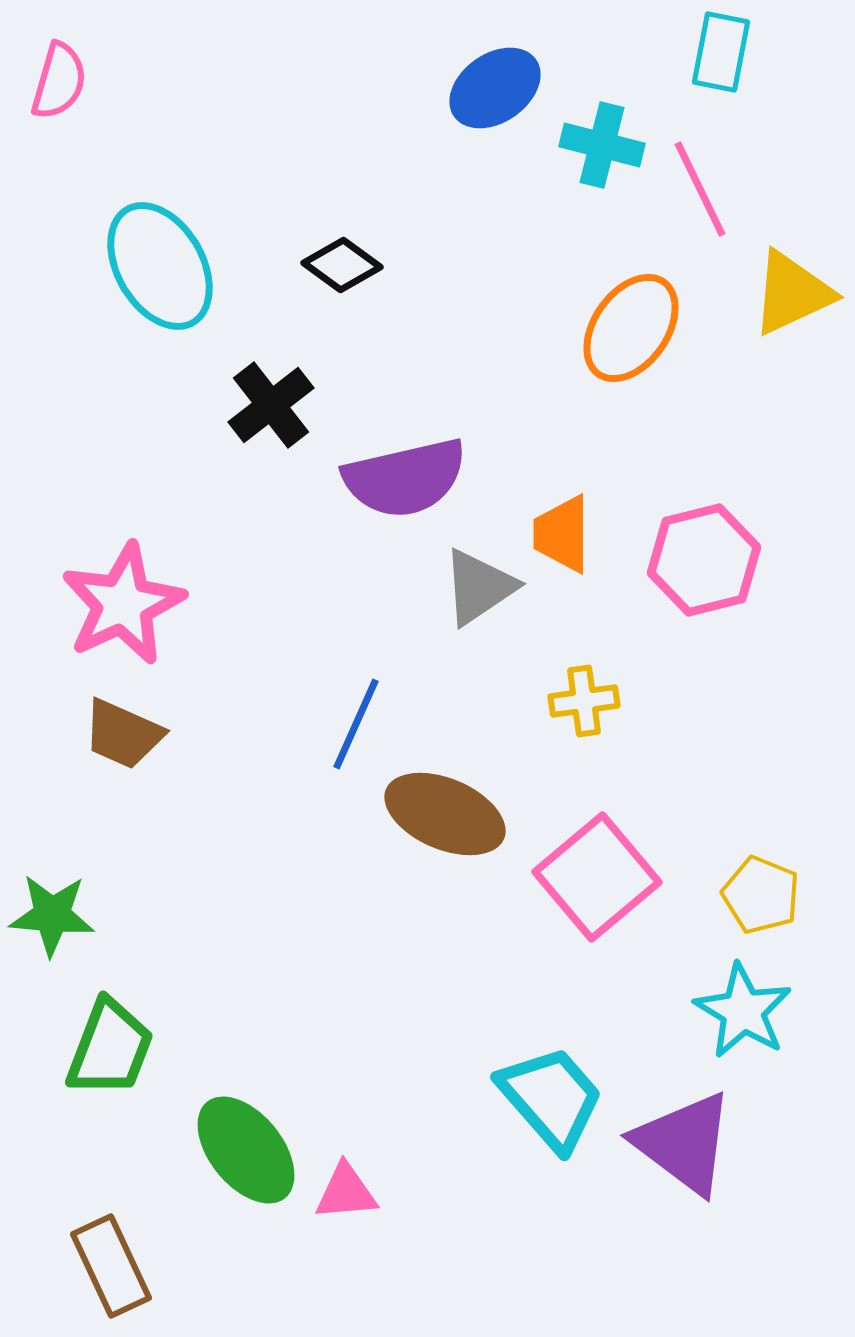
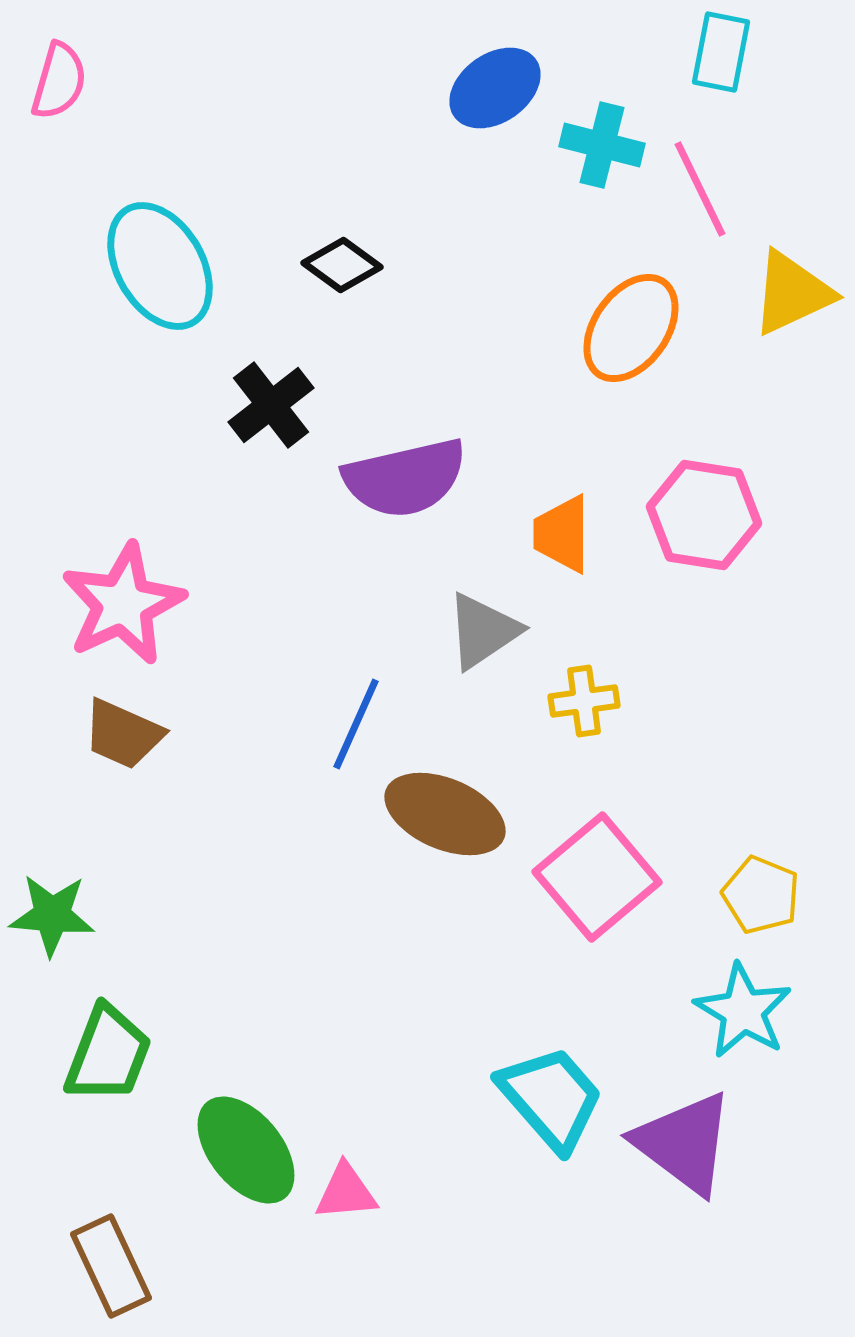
pink hexagon: moved 45 px up; rotated 23 degrees clockwise
gray triangle: moved 4 px right, 44 px down
green trapezoid: moved 2 px left, 6 px down
